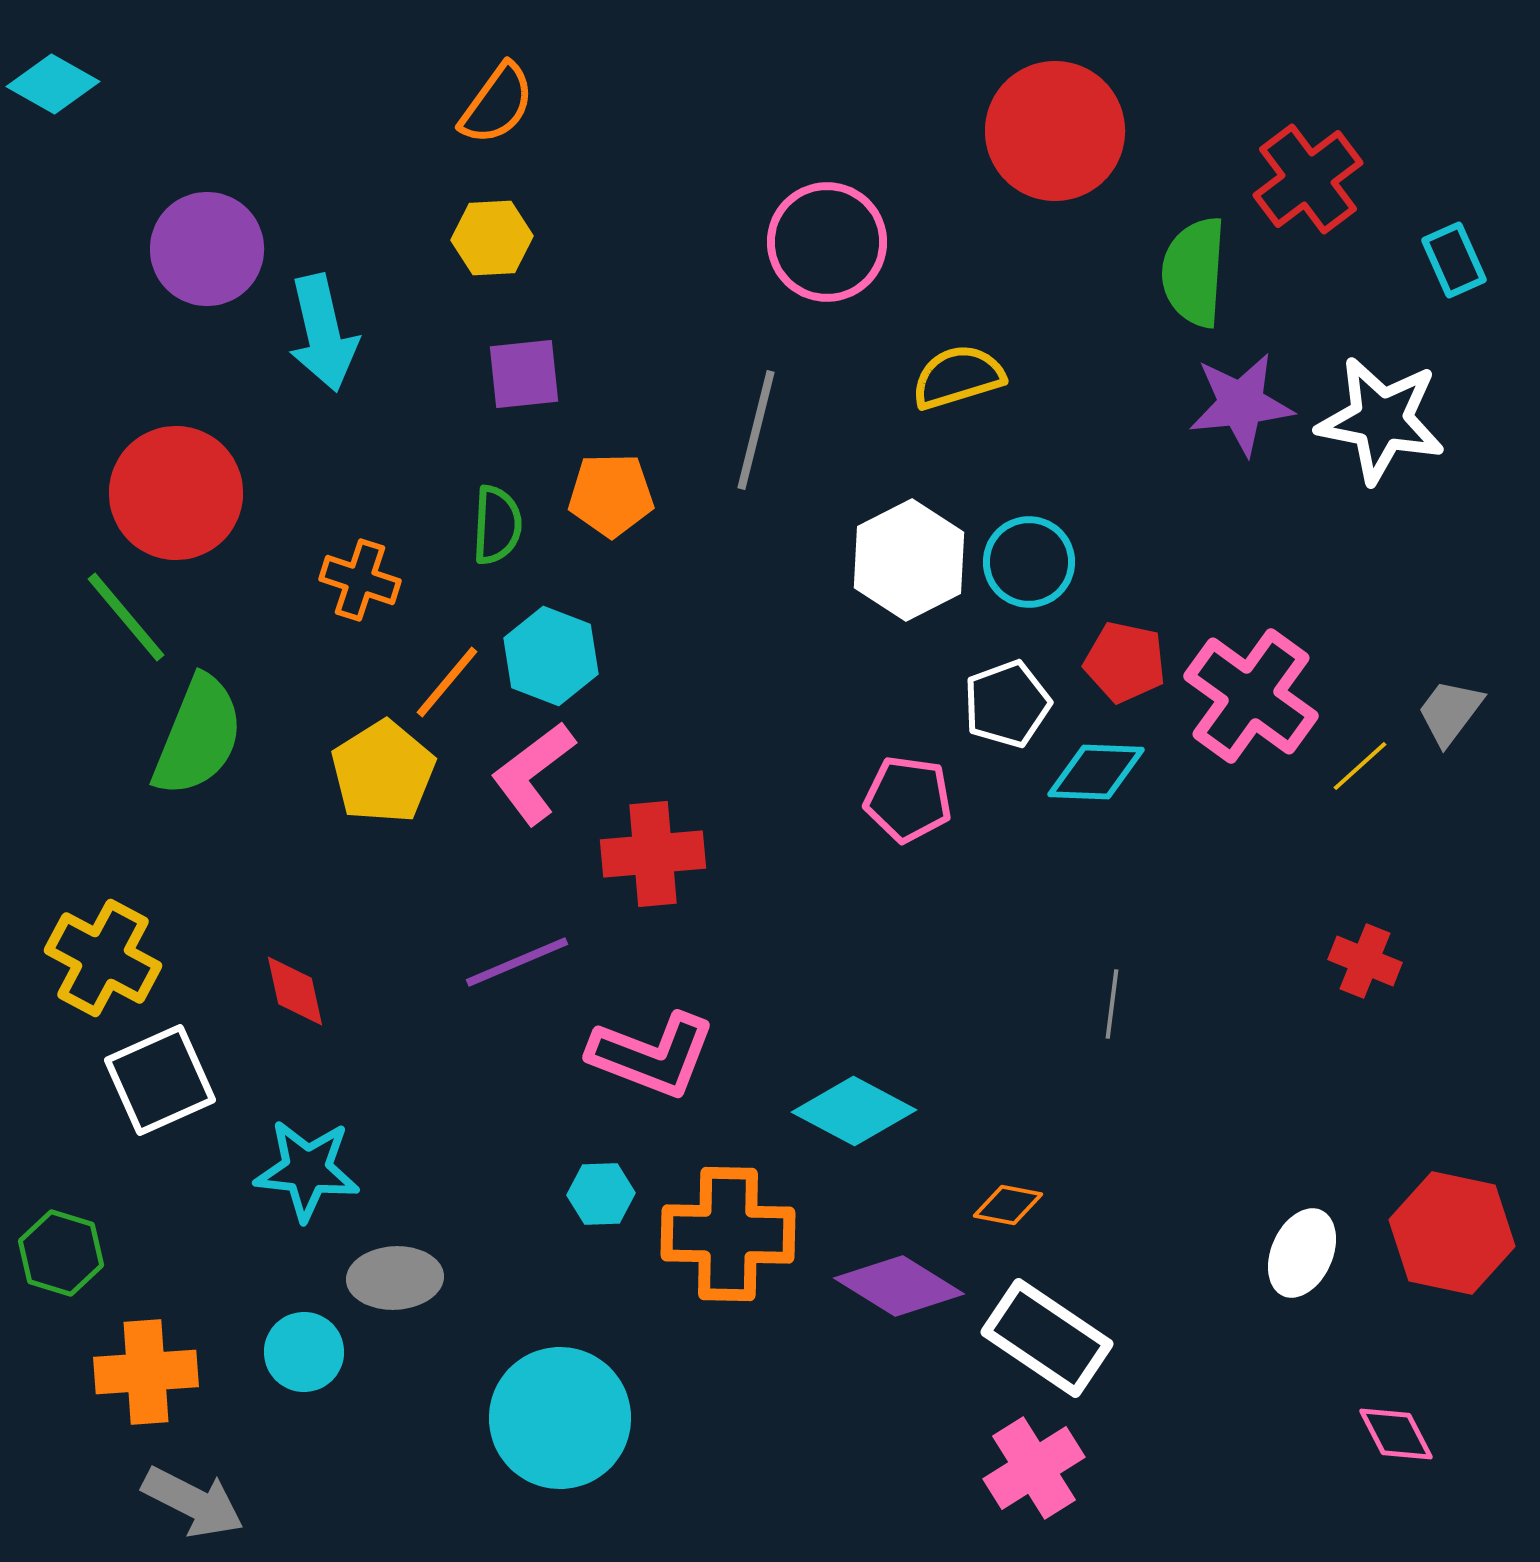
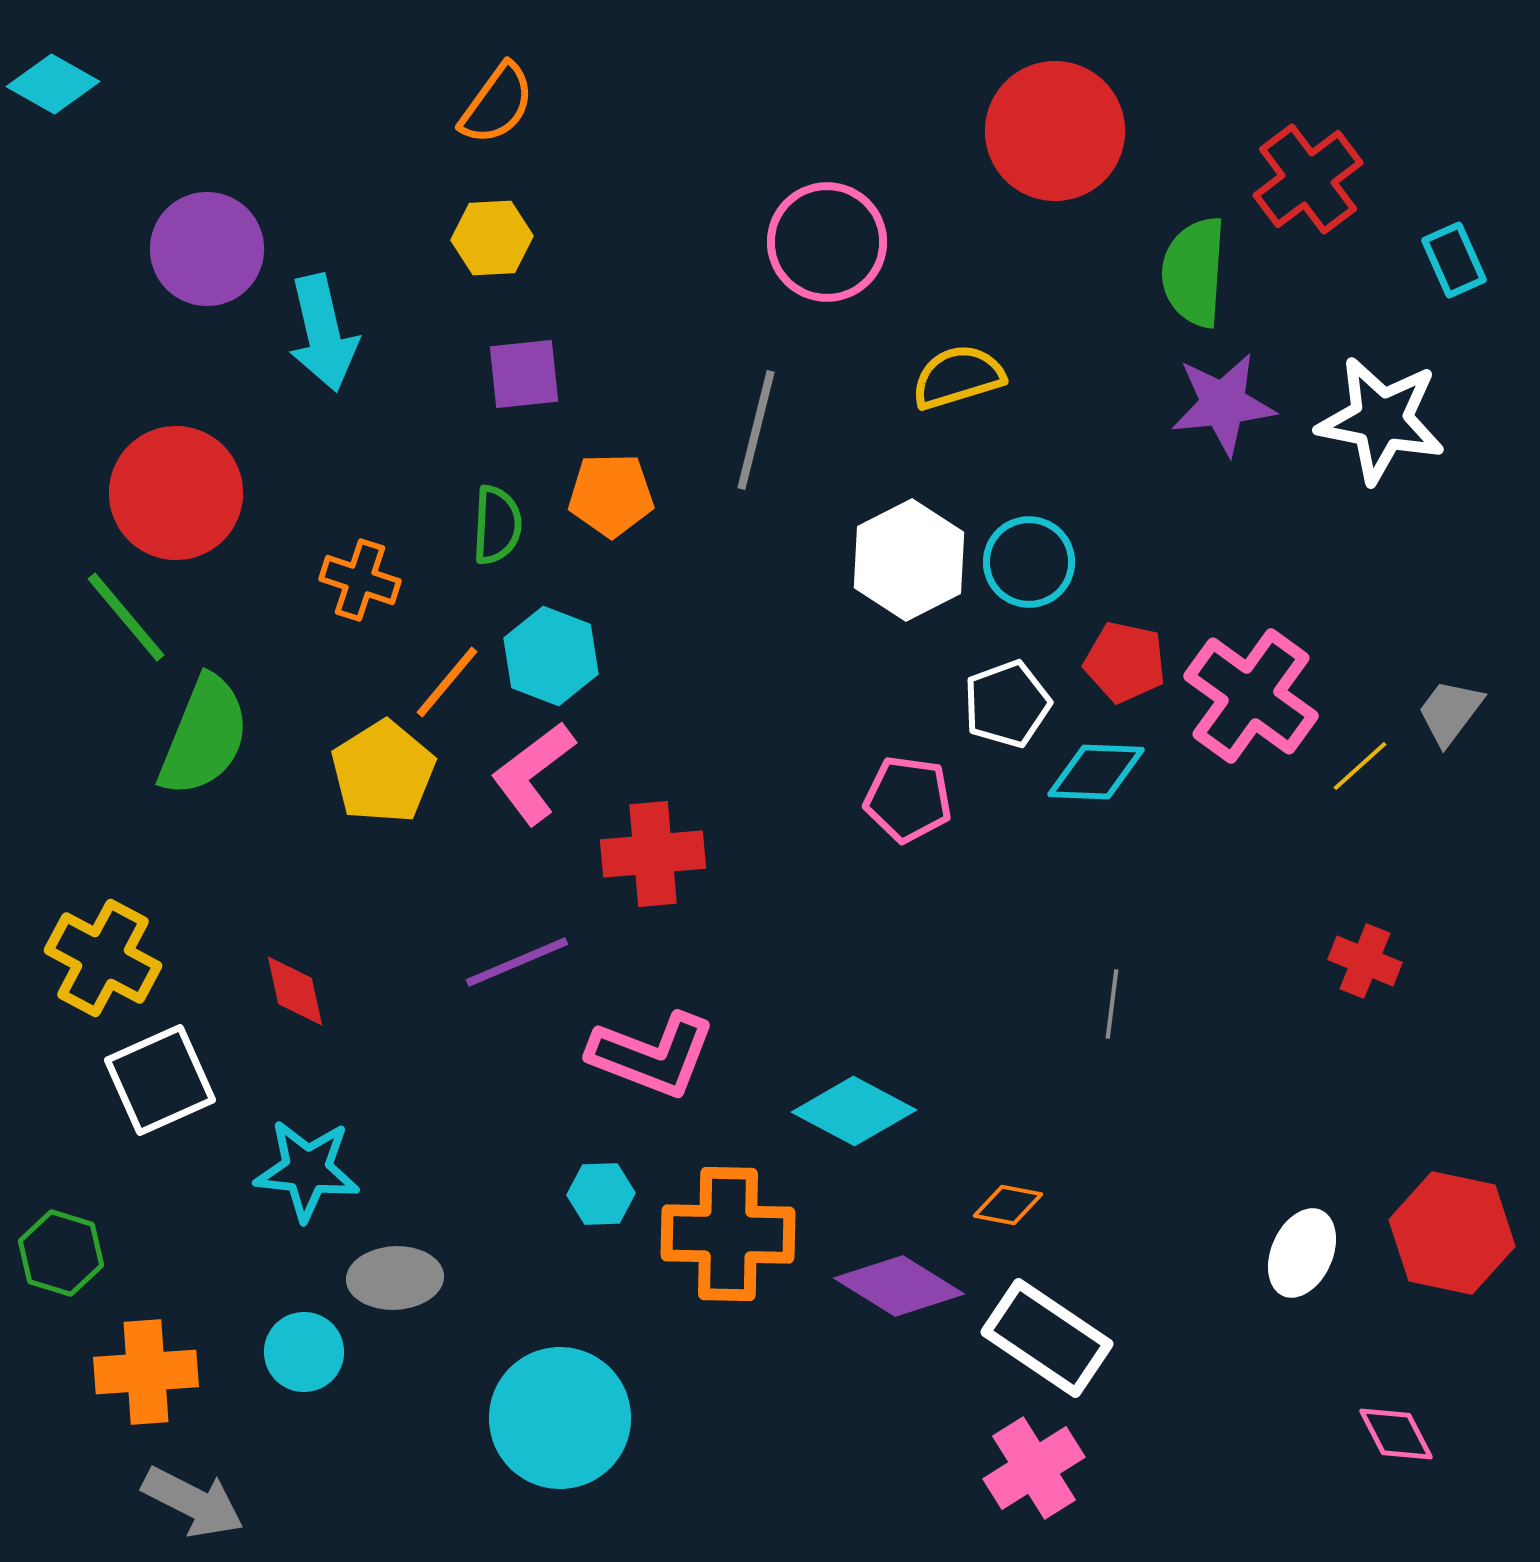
purple star at (1241, 404): moved 18 px left
green semicircle at (198, 736): moved 6 px right
